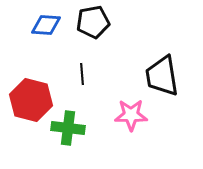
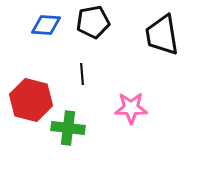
black trapezoid: moved 41 px up
pink star: moved 7 px up
